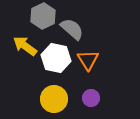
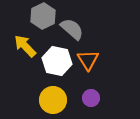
yellow arrow: rotated 10 degrees clockwise
white hexagon: moved 1 px right, 3 px down
yellow circle: moved 1 px left, 1 px down
